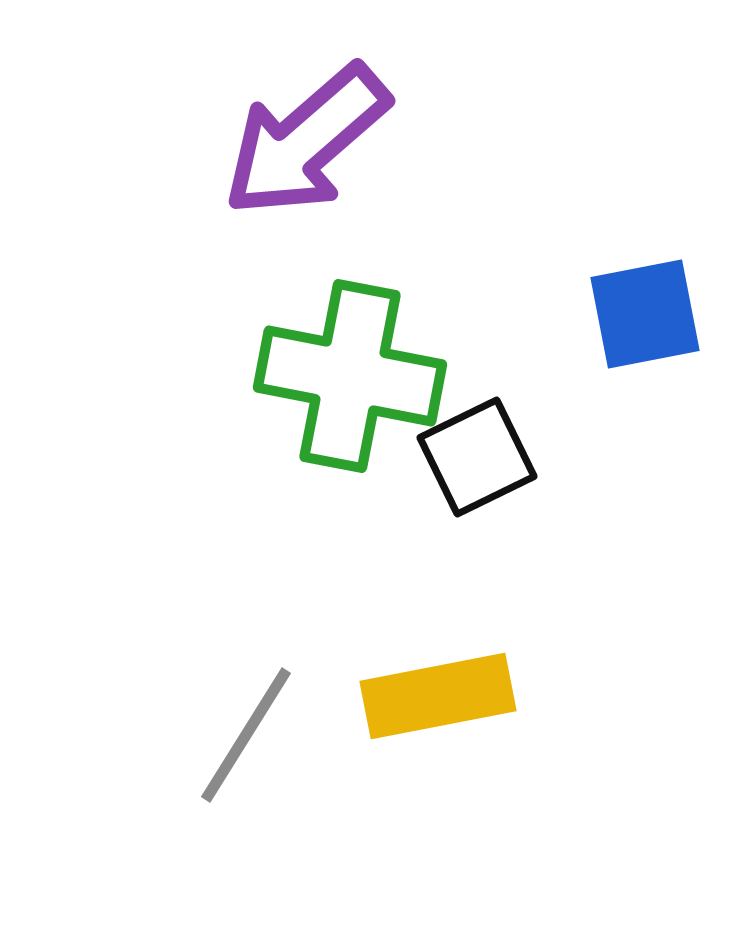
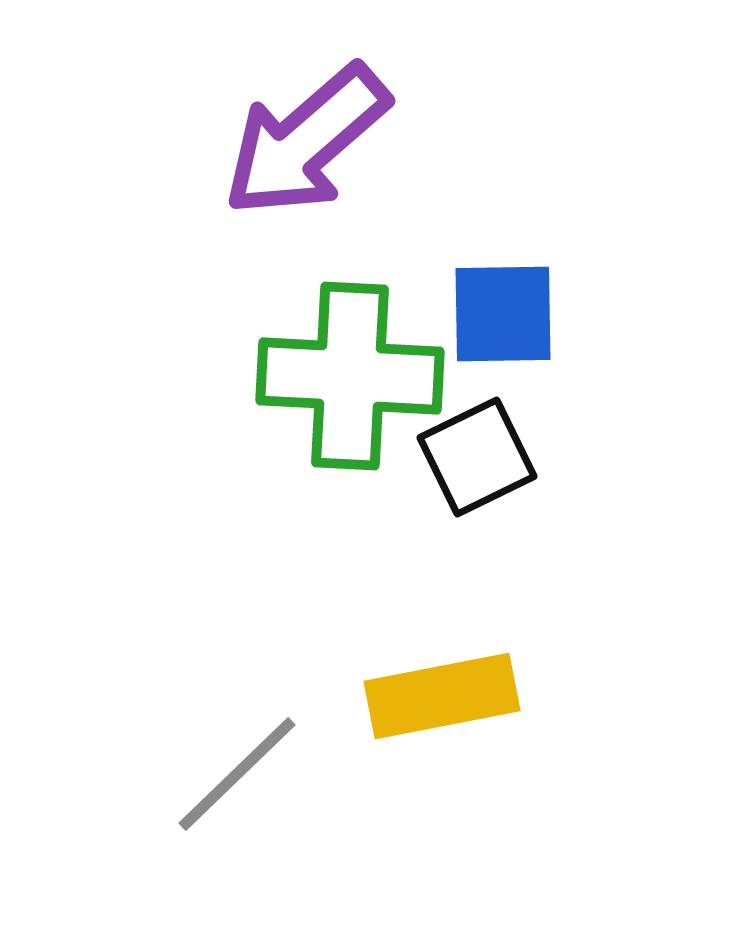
blue square: moved 142 px left; rotated 10 degrees clockwise
green cross: rotated 8 degrees counterclockwise
yellow rectangle: moved 4 px right
gray line: moved 9 px left, 39 px down; rotated 14 degrees clockwise
